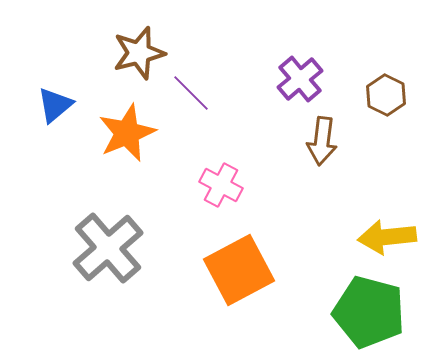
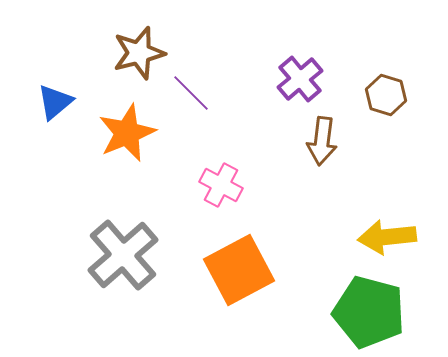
brown hexagon: rotated 9 degrees counterclockwise
blue triangle: moved 3 px up
gray cross: moved 15 px right, 7 px down
